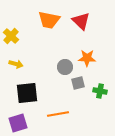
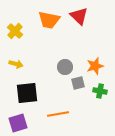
red triangle: moved 2 px left, 5 px up
yellow cross: moved 4 px right, 5 px up
orange star: moved 8 px right, 8 px down; rotated 18 degrees counterclockwise
